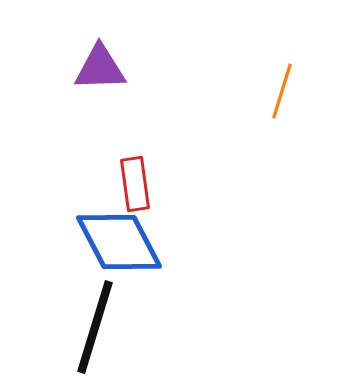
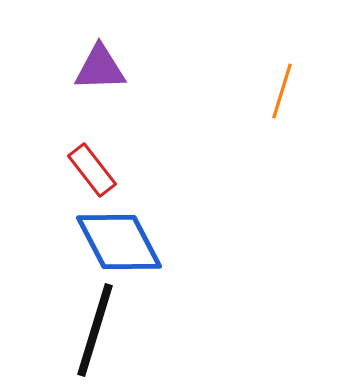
red rectangle: moved 43 px left, 14 px up; rotated 30 degrees counterclockwise
black line: moved 3 px down
